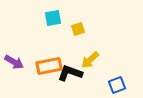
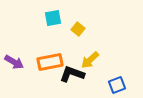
yellow square: rotated 32 degrees counterclockwise
orange rectangle: moved 1 px right, 4 px up
black L-shape: moved 2 px right, 1 px down
